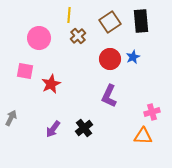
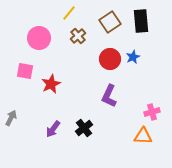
yellow line: moved 2 px up; rotated 35 degrees clockwise
